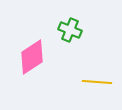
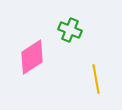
yellow line: moved 1 px left, 3 px up; rotated 76 degrees clockwise
